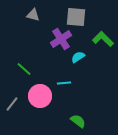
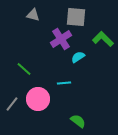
pink circle: moved 2 px left, 3 px down
